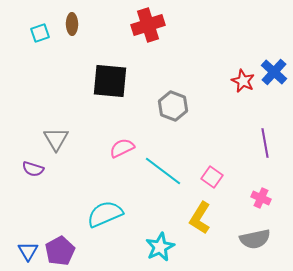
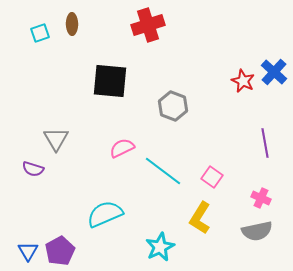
gray semicircle: moved 2 px right, 8 px up
